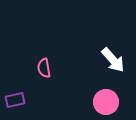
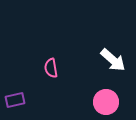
white arrow: rotated 8 degrees counterclockwise
pink semicircle: moved 7 px right
